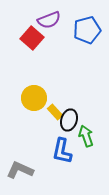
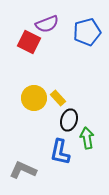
purple semicircle: moved 2 px left, 4 px down
blue pentagon: moved 2 px down
red square: moved 3 px left, 4 px down; rotated 15 degrees counterclockwise
yellow rectangle: moved 3 px right, 14 px up
green arrow: moved 1 px right, 2 px down; rotated 10 degrees clockwise
blue L-shape: moved 2 px left, 1 px down
gray L-shape: moved 3 px right
